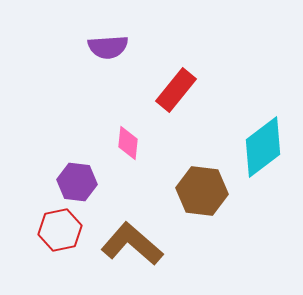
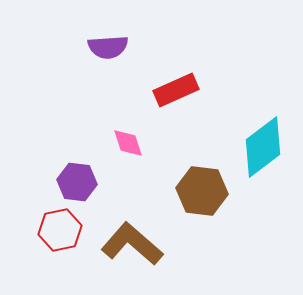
red rectangle: rotated 27 degrees clockwise
pink diamond: rotated 24 degrees counterclockwise
